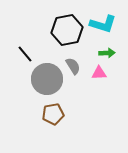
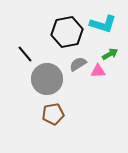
black hexagon: moved 2 px down
green arrow: moved 3 px right, 1 px down; rotated 28 degrees counterclockwise
gray semicircle: moved 5 px right, 2 px up; rotated 90 degrees counterclockwise
pink triangle: moved 1 px left, 2 px up
